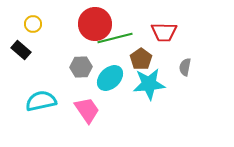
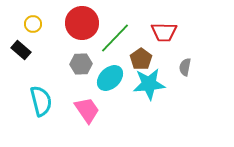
red circle: moved 13 px left, 1 px up
green line: rotated 32 degrees counterclockwise
gray hexagon: moved 3 px up
cyan semicircle: rotated 88 degrees clockwise
